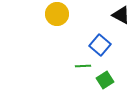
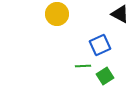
black triangle: moved 1 px left, 1 px up
blue square: rotated 25 degrees clockwise
green square: moved 4 px up
